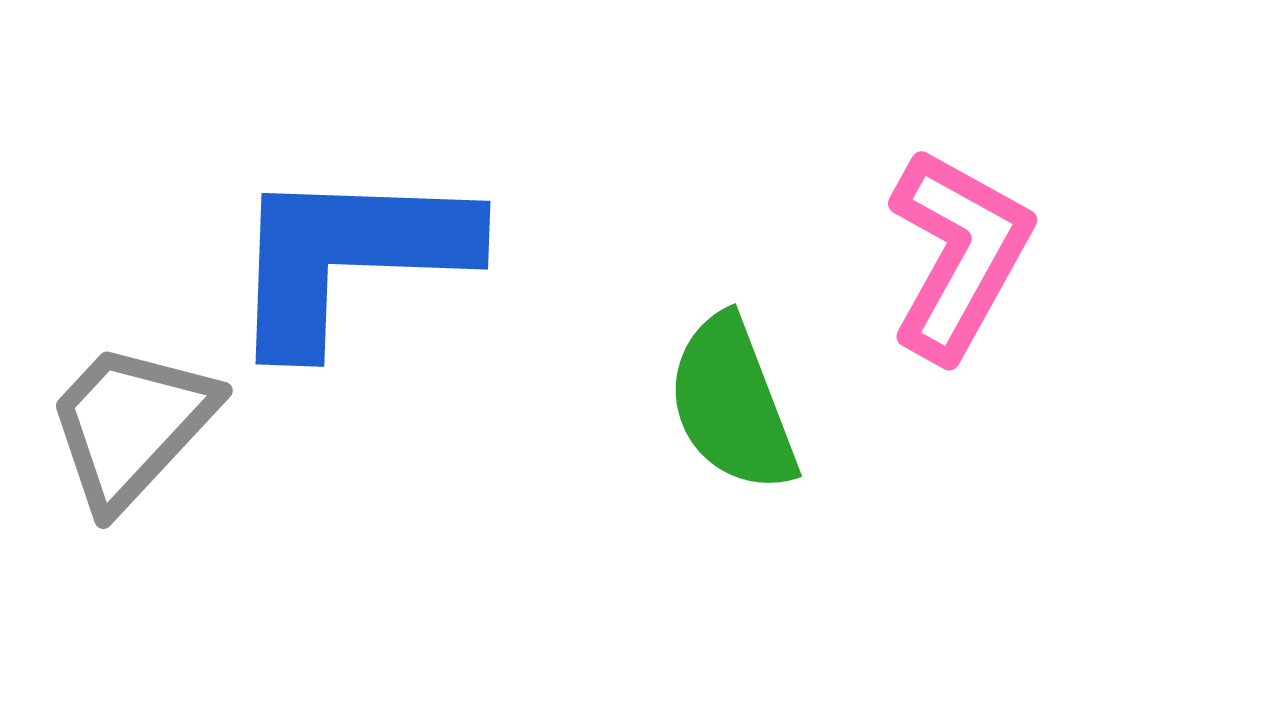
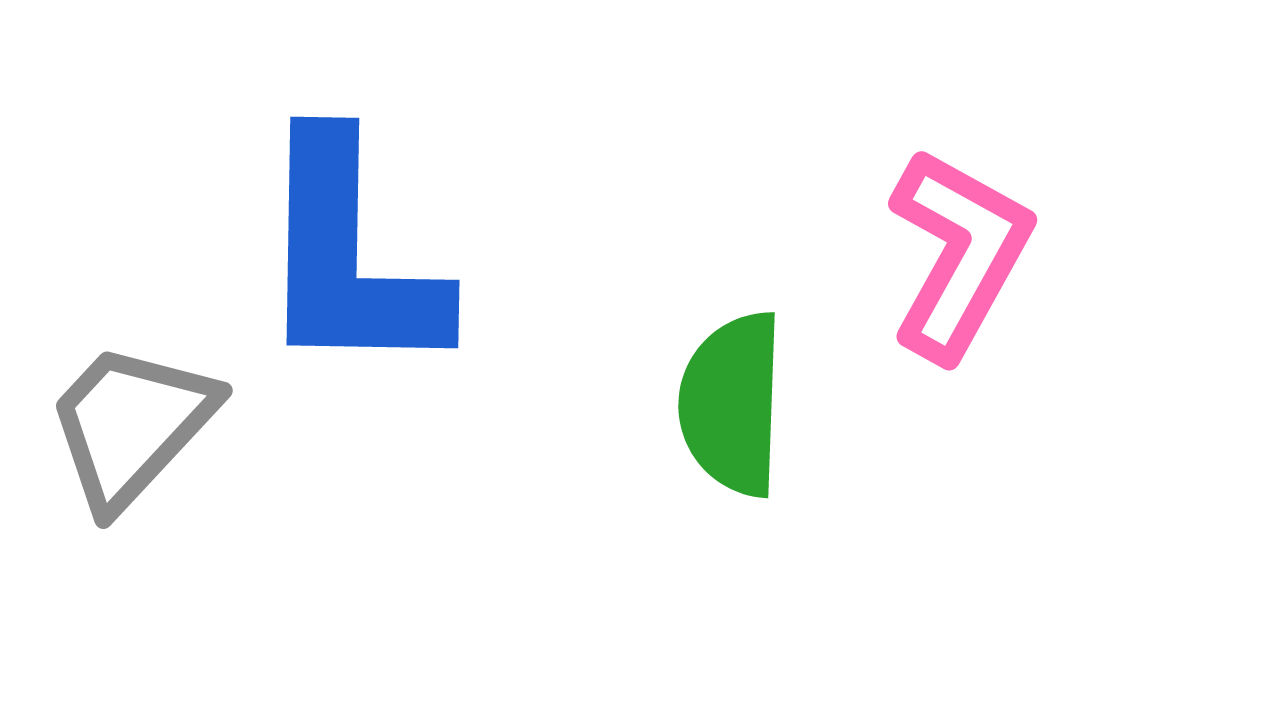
blue L-shape: rotated 91 degrees counterclockwise
green semicircle: rotated 23 degrees clockwise
